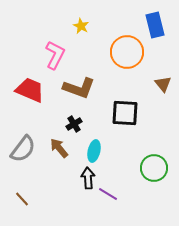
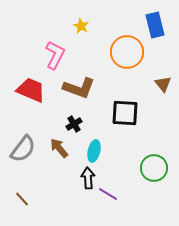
red trapezoid: moved 1 px right
